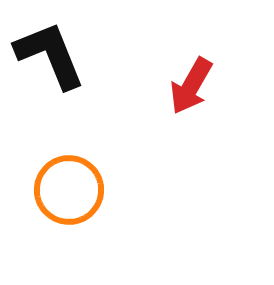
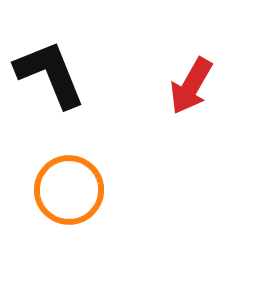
black L-shape: moved 19 px down
